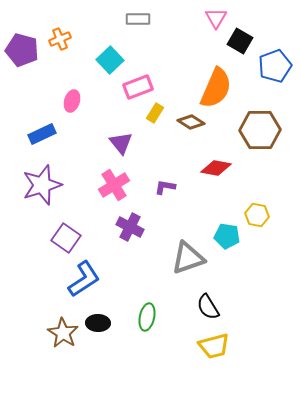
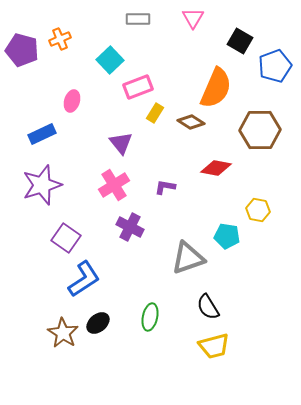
pink triangle: moved 23 px left
yellow hexagon: moved 1 px right, 5 px up
green ellipse: moved 3 px right
black ellipse: rotated 40 degrees counterclockwise
